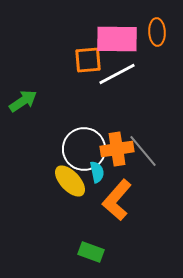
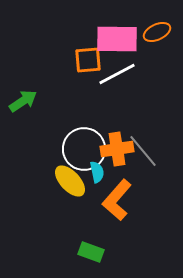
orange ellipse: rotated 68 degrees clockwise
